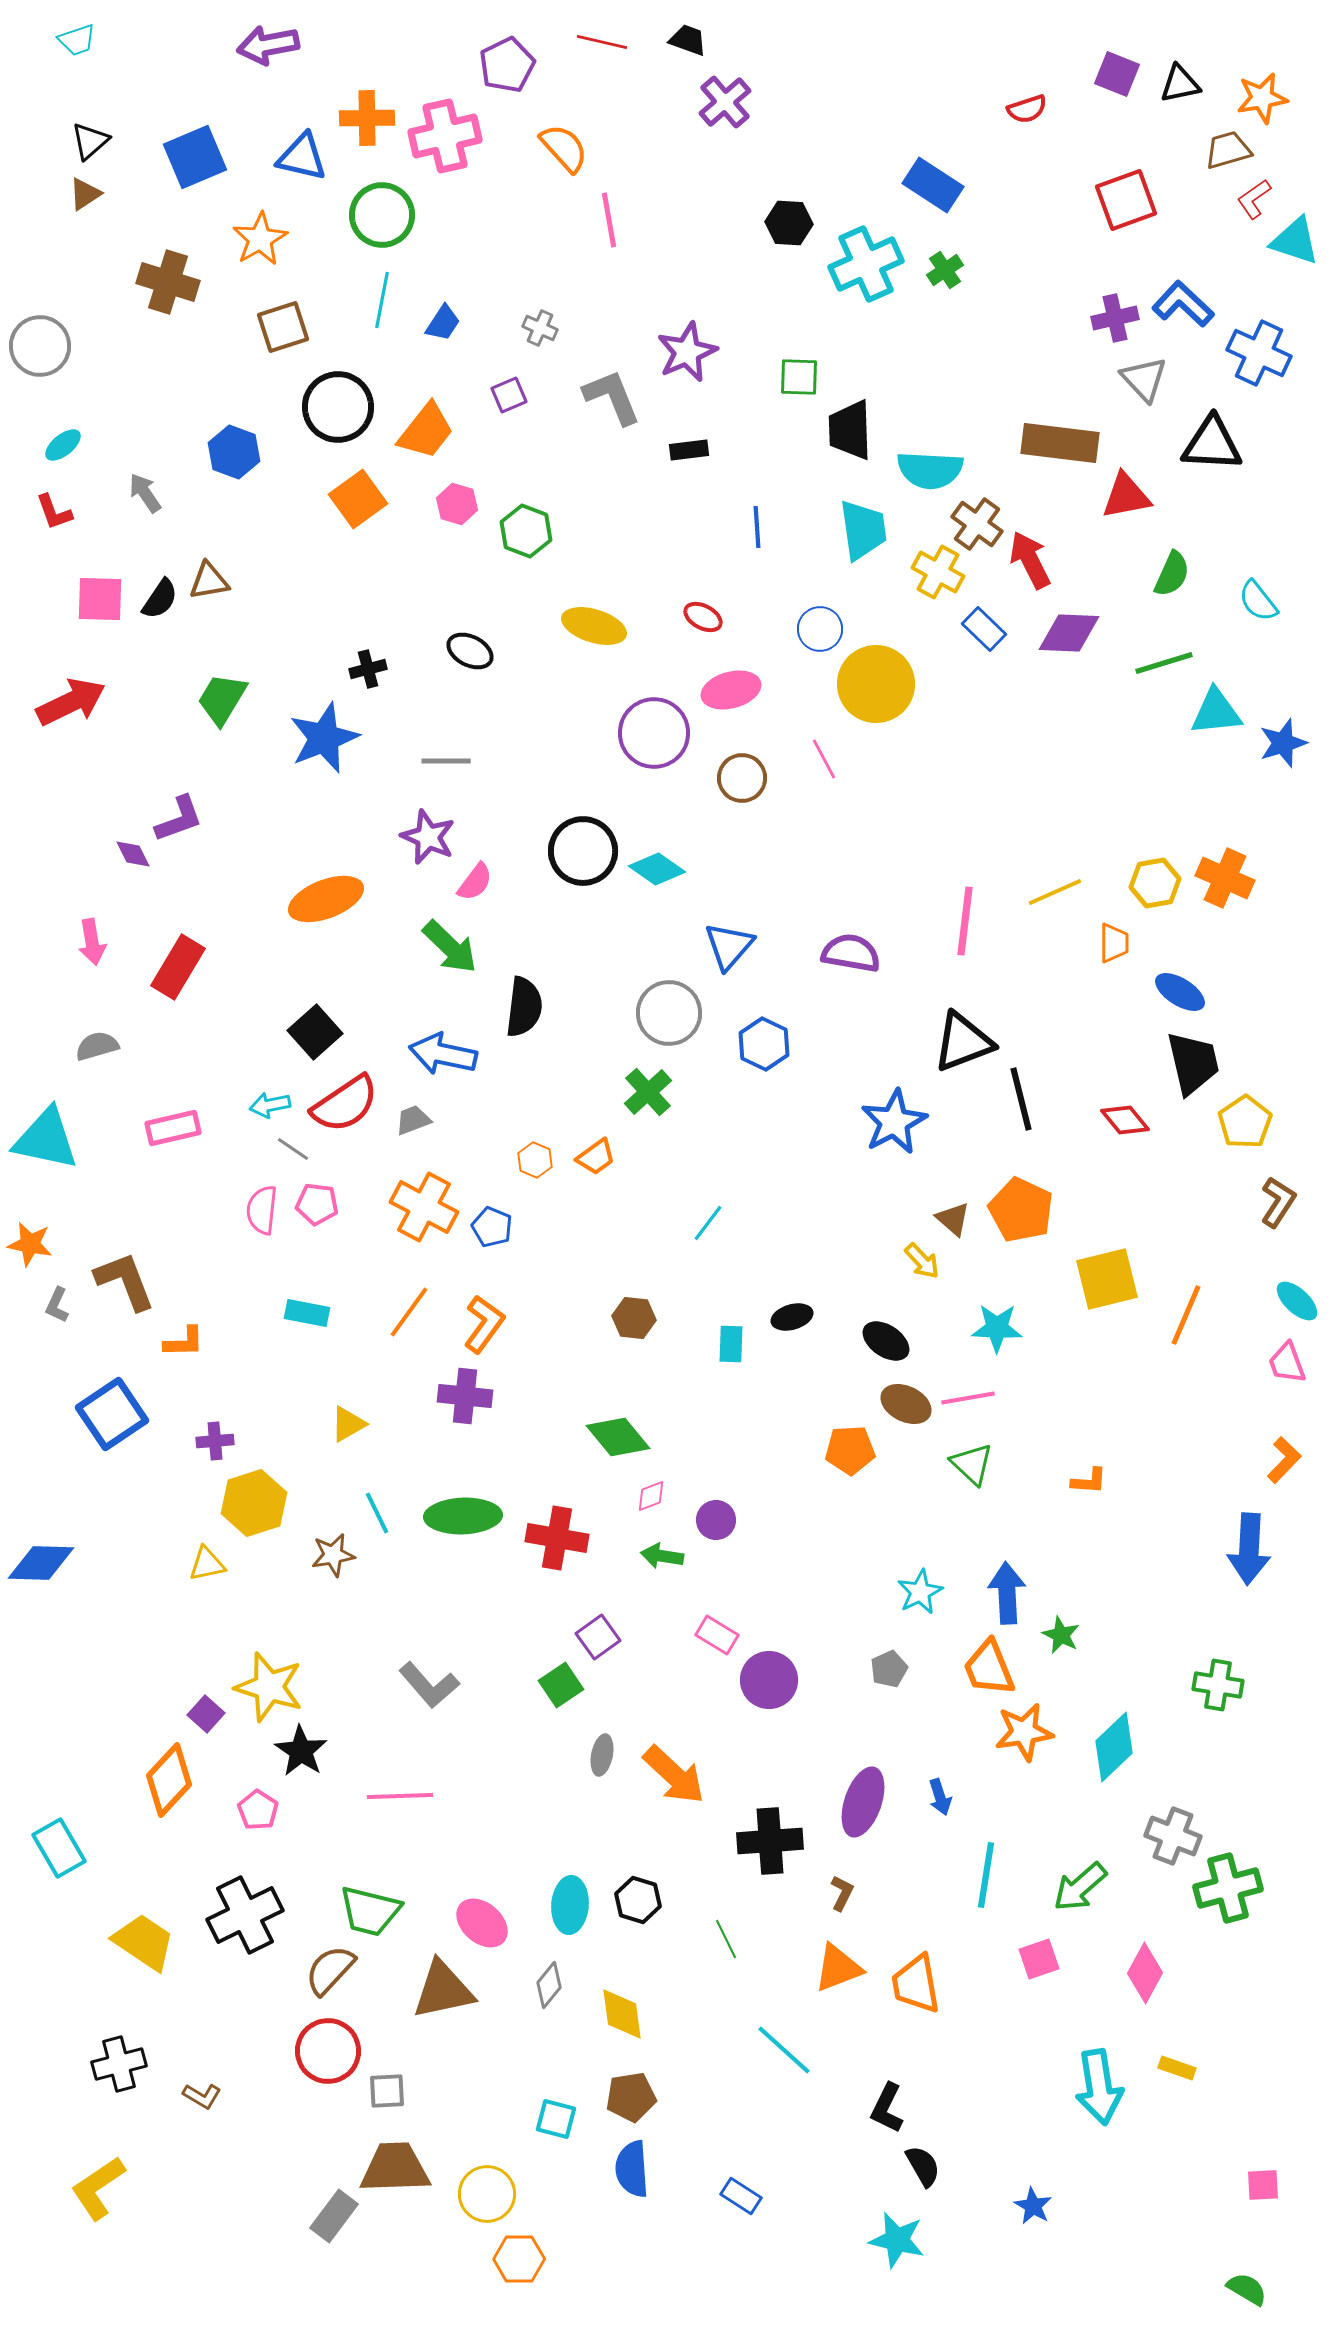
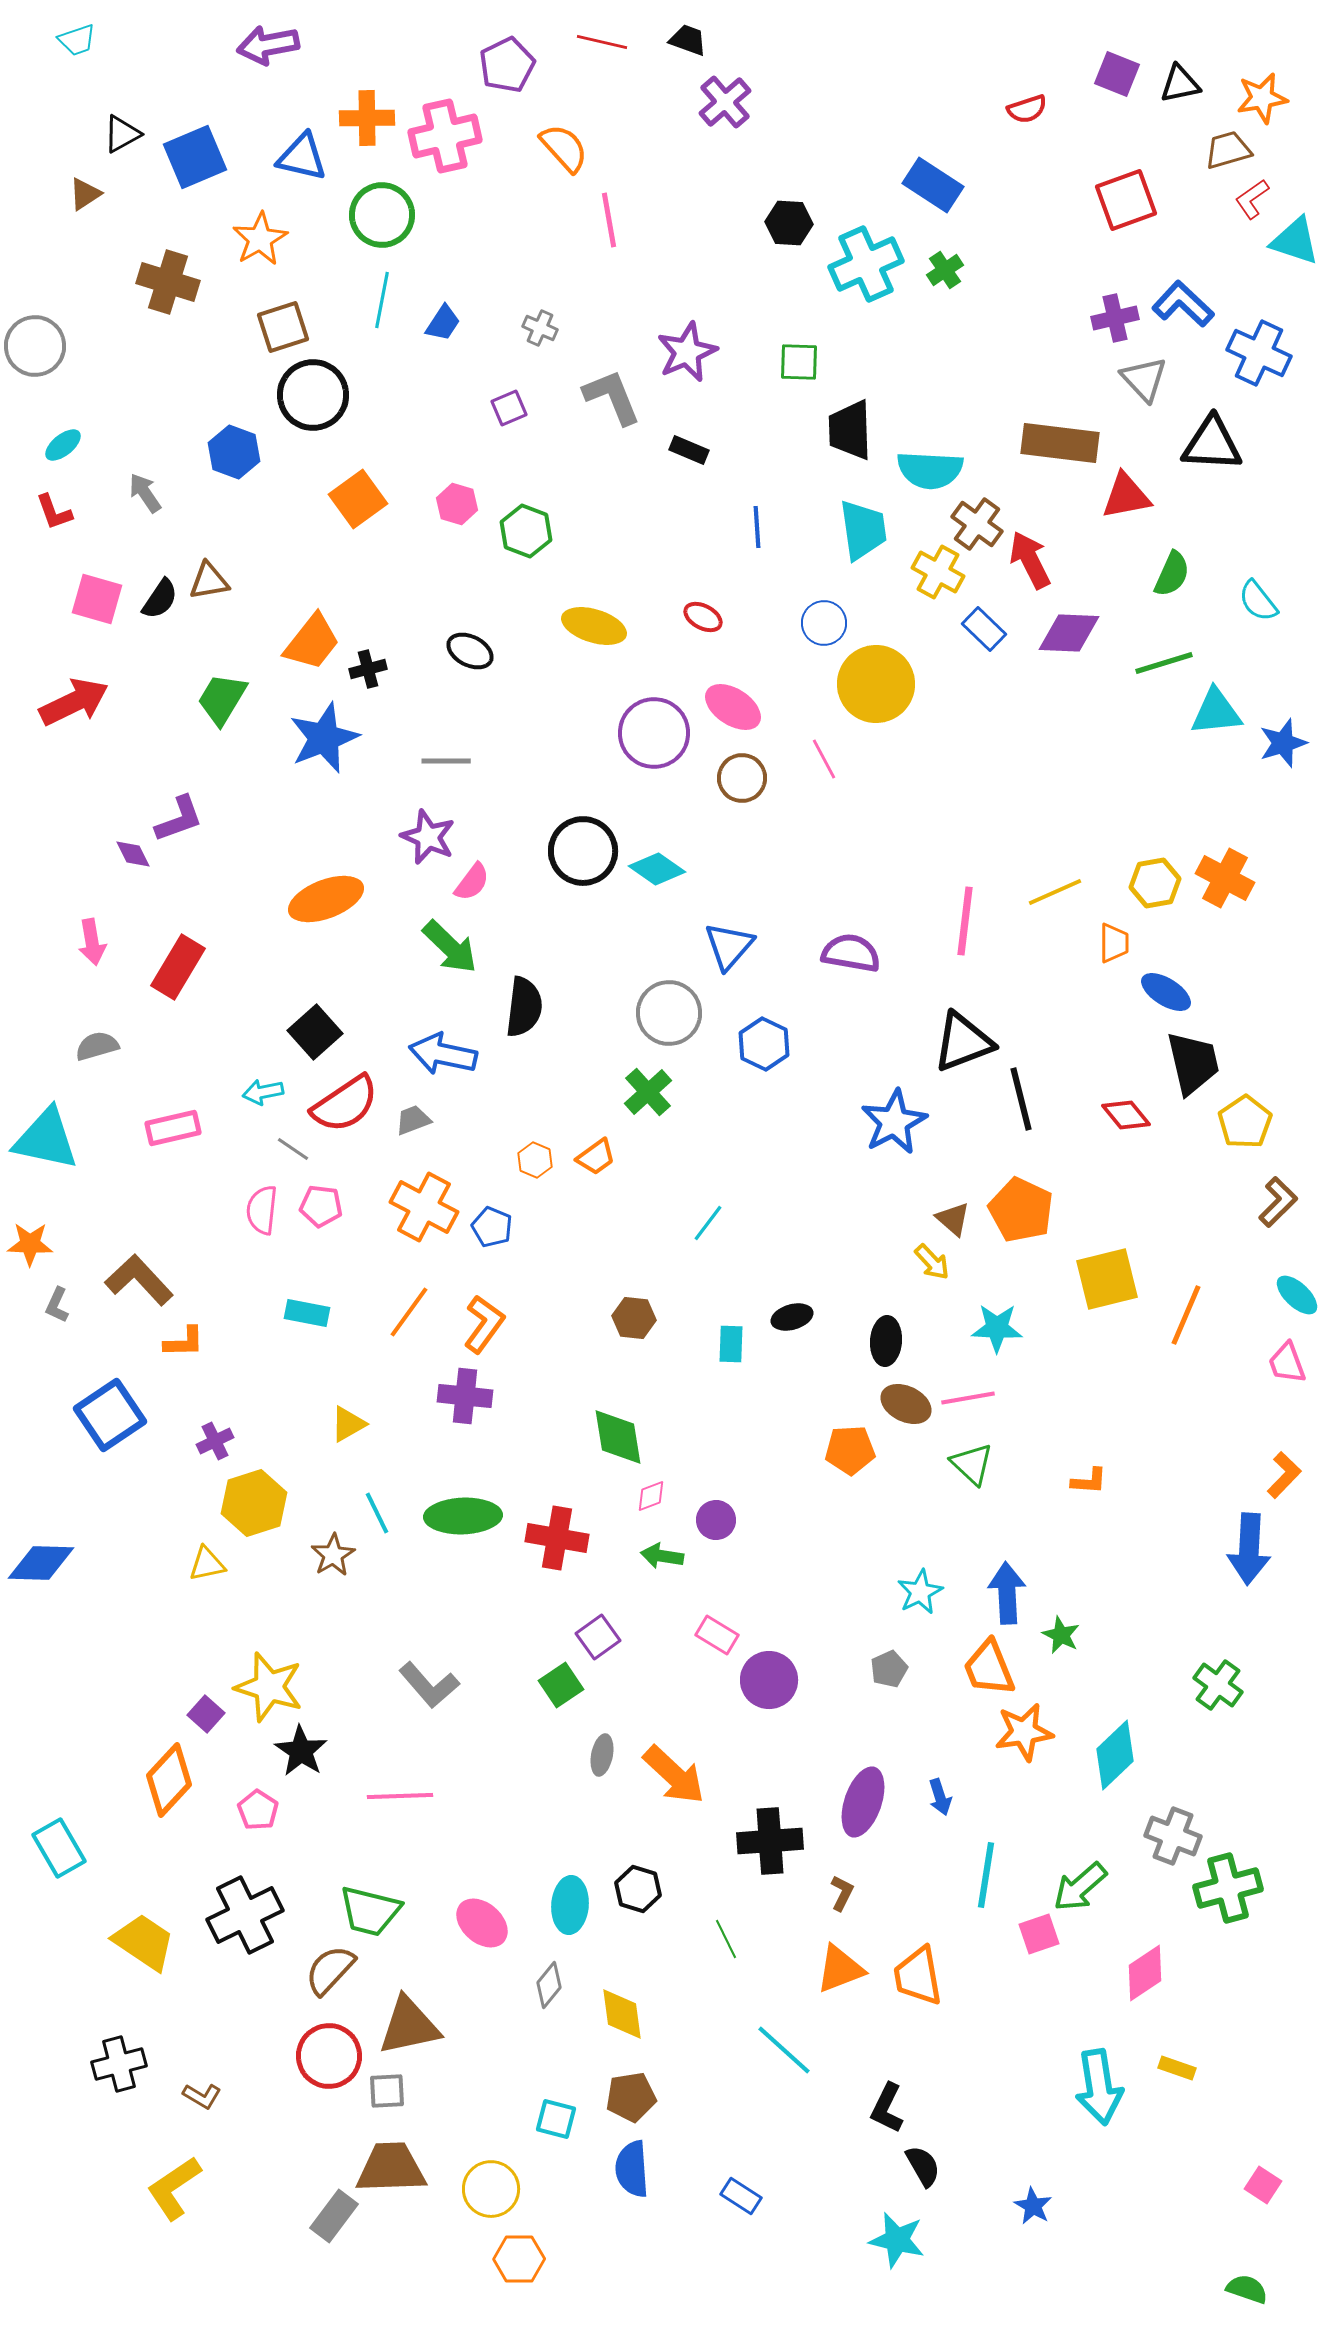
black triangle at (90, 141): moved 32 px right, 7 px up; rotated 12 degrees clockwise
red L-shape at (1254, 199): moved 2 px left
gray circle at (40, 346): moved 5 px left
green square at (799, 377): moved 15 px up
purple square at (509, 395): moved 13 px down
black circle at (338, 407): moved 25 px left, 12 px up
orange trapezoid at (426, 431): moved 114 px left, 211 px down
black rectangle at (689, 450): rotated 30 degrees clockwise
pink square at (100, 599): moved 3 px left; rotated 14 degrees clockwise
blue circle at (820, 629): moved 4 px right, 6 px up
pink ellipse at (731, 690): moved 2 px right, 17 px down; rotated 48 degrees clockwise
red arrow at (71, 702): moved 3 px right
orange cross at (1225, 878): rotated 4 degrees clockwise
pink semicircle at (475, 882): moved 3 px left
blue ellipse at (1180, 992): moved 14 px left
cyan arrow at (270, 1105): moved 7 px left, 13 px up
red diamond at (1125, 1120): moved 1 px right, 5 px up
brown L-shape at (1278, 1202): rotated 12 degrees clockwise
pink pentagon at (317, 1204): moved 4 px right, 2 px down
orange star at (30, 1244): rotated 9 degrees counterclockwise
yellow arrow at (922, 1261): moved 10 px right, 1 px down
brown L-shape at (125, 1281): moved 14 px right, 1 px up; rotated 22 degrees counterclockwise
cyan ellipse at (1297, 1301): moved 6 px up
black ellipse at (886, 1341): rotated 60 degrees clockwise
blue square at (112, 1414): moved 2 px left, 1 px down
green diamond at (618, 1437): rotated 30 degrees clockwise
purple cross at (215, 1441): rotated 21 degrees counterclockwise
orange L-shape at (1284, 1460): moved 15 px down
brown star at (333, 1555): rotated 21 degrees counterclockwise
green cross at (1218, 1685): rotated 27 degrees clockwise
cyan diamond at (1114, 1747): moved 1 px right, 8 px down
black hexagon at (638, 1900): moved 11 px up
pink square at (1039, 1959): moved 25 px up
orange triangle at (838, 1968): moved 2 px right, 1 px down
pink diamond at (1145, 1973): rotated 28 degrees clockwise
orange trapezoid at (916, 1984): moved 2 px right, 8 px up
brown triangle at (443, 1990): moved 34 px left, 36 px down
red circle at (328, 2051): moved 1 px right, 5 px down
brown trapezoid at (395, 2168): moved 4 px left
pink square at (1263, 2185): rotated 36 degrees clockwise
yellow L-shape at (98, 2188): moved 76 px right
yellow circle at (487, 2194): moved 4 px right, 5 px up
green semicircle at (1247, 2289): rotated 12 degrees counterclockwise
